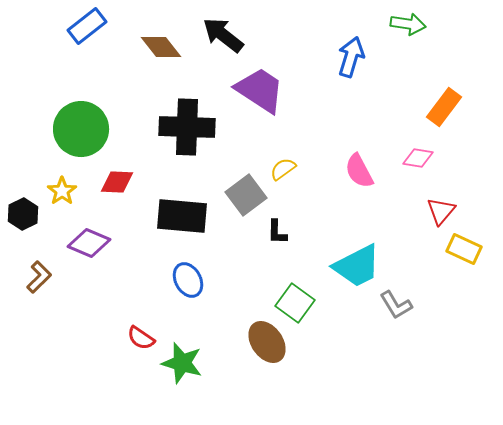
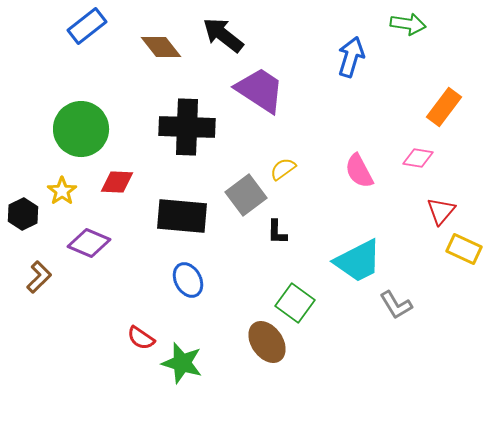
cyan trapezoid: moved 1 px right, 5 px up
